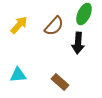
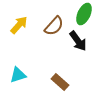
black arrow: moved 2 px up; rotated 40 degrees counterclockwise
cyan triangle: rotated 12 degrees counterclockwise
